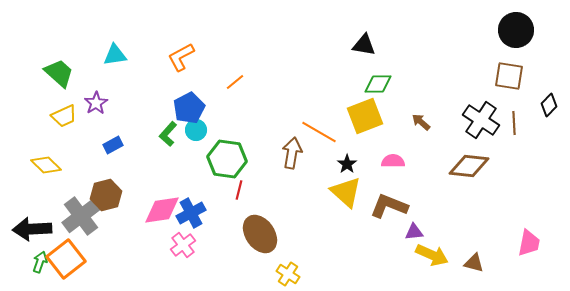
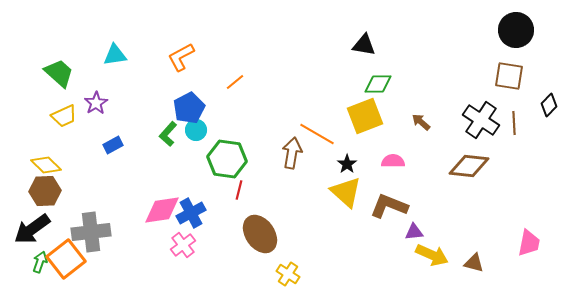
orange line at (319, 132): moved 2 px left, 2 px down
brown hexagon at (106, 195): moved 61 px left, 4 px up; rotated 12 degrees clockwise
gray cross at (81, 216): moved 10 px right, 16 px down; rotated 30 degrees clockwise
black arrow at (32, 229): rotated 33 degrees counterclockwise
